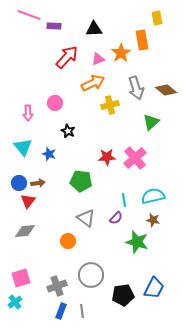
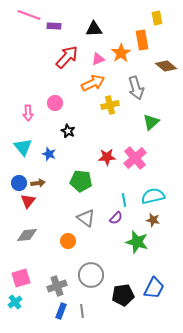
brown diamond: moved 24 px up
gray diamond: moved 2 px right, 4 px down
